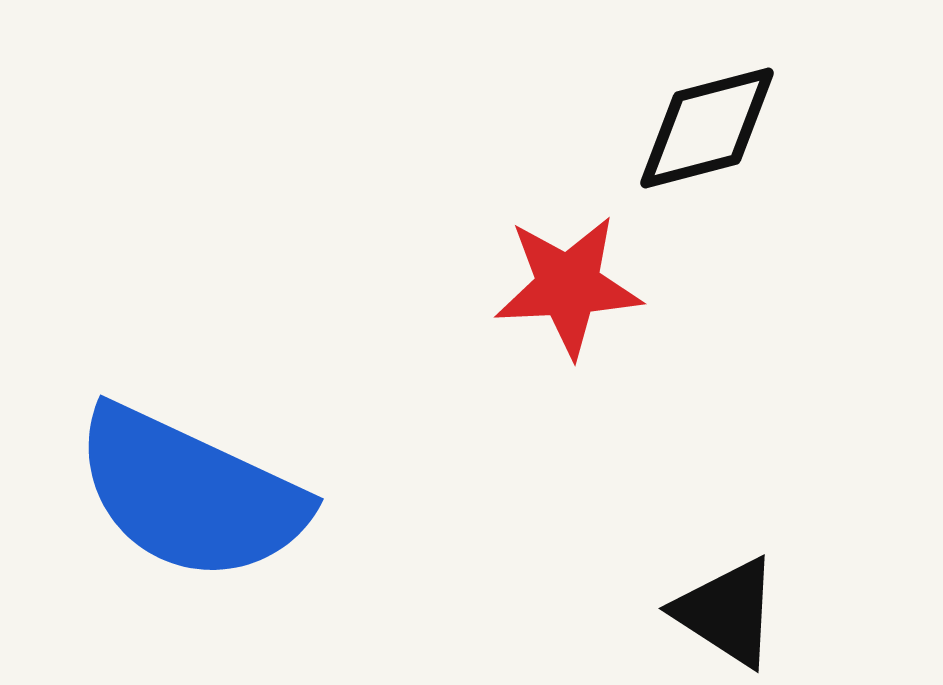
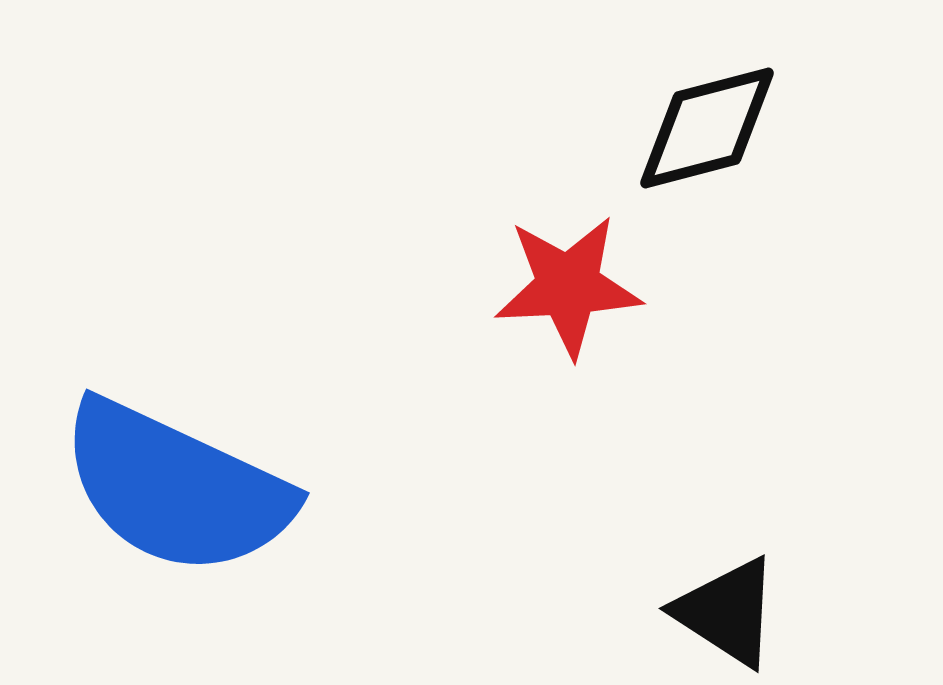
blue semicircle: moved 14 px left, 6 px up
